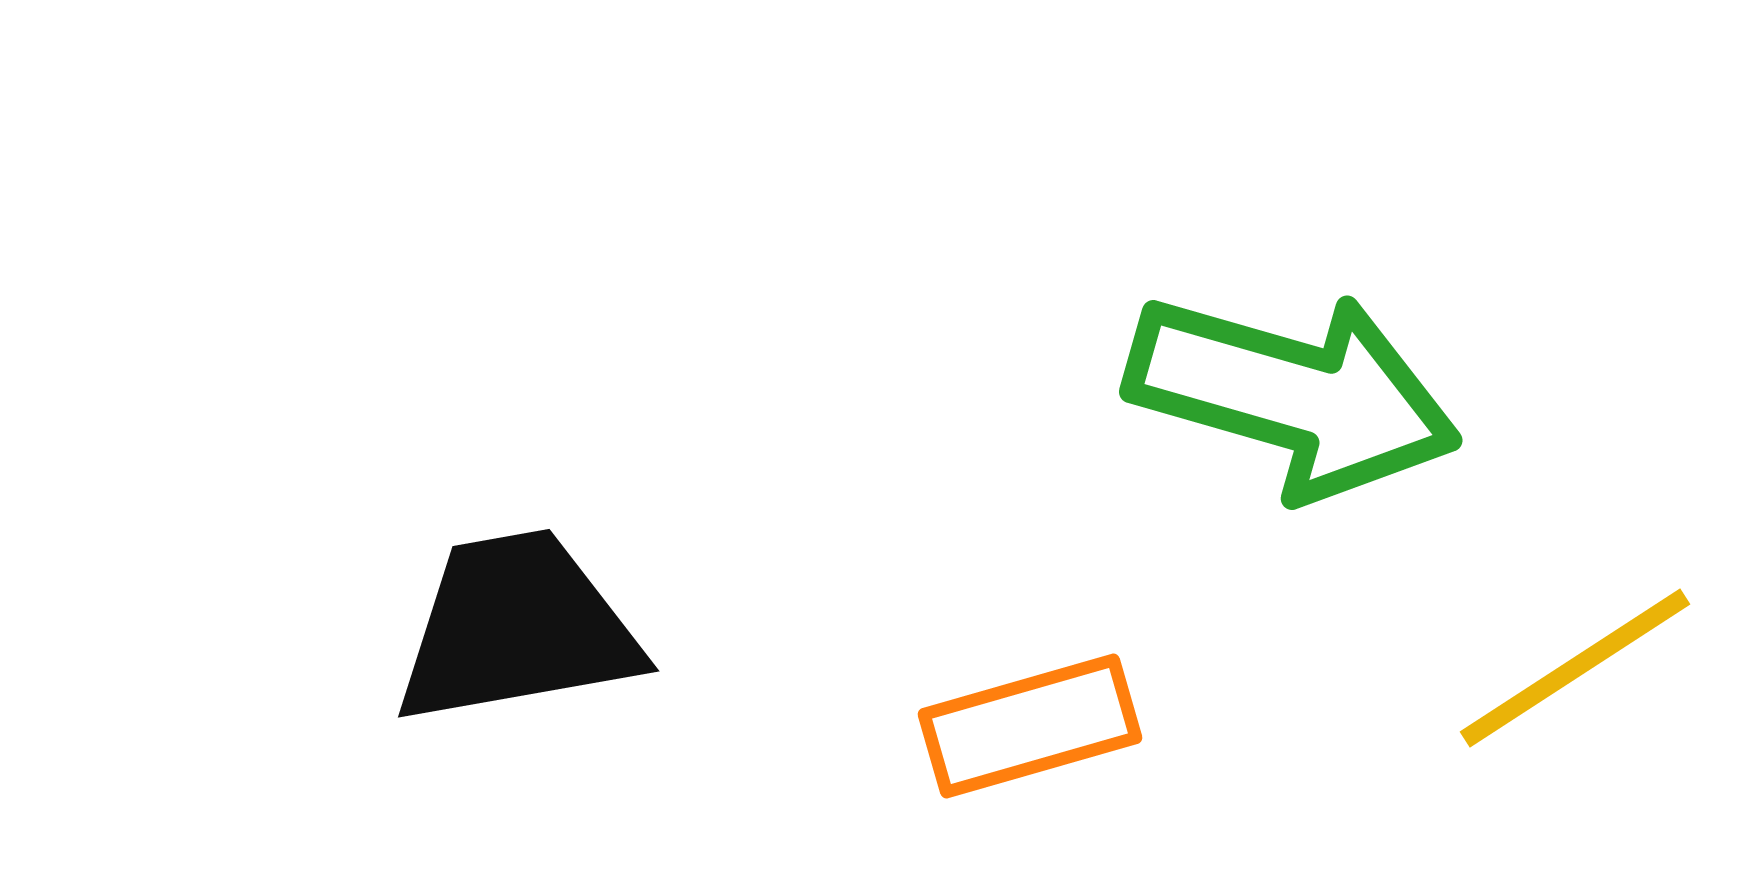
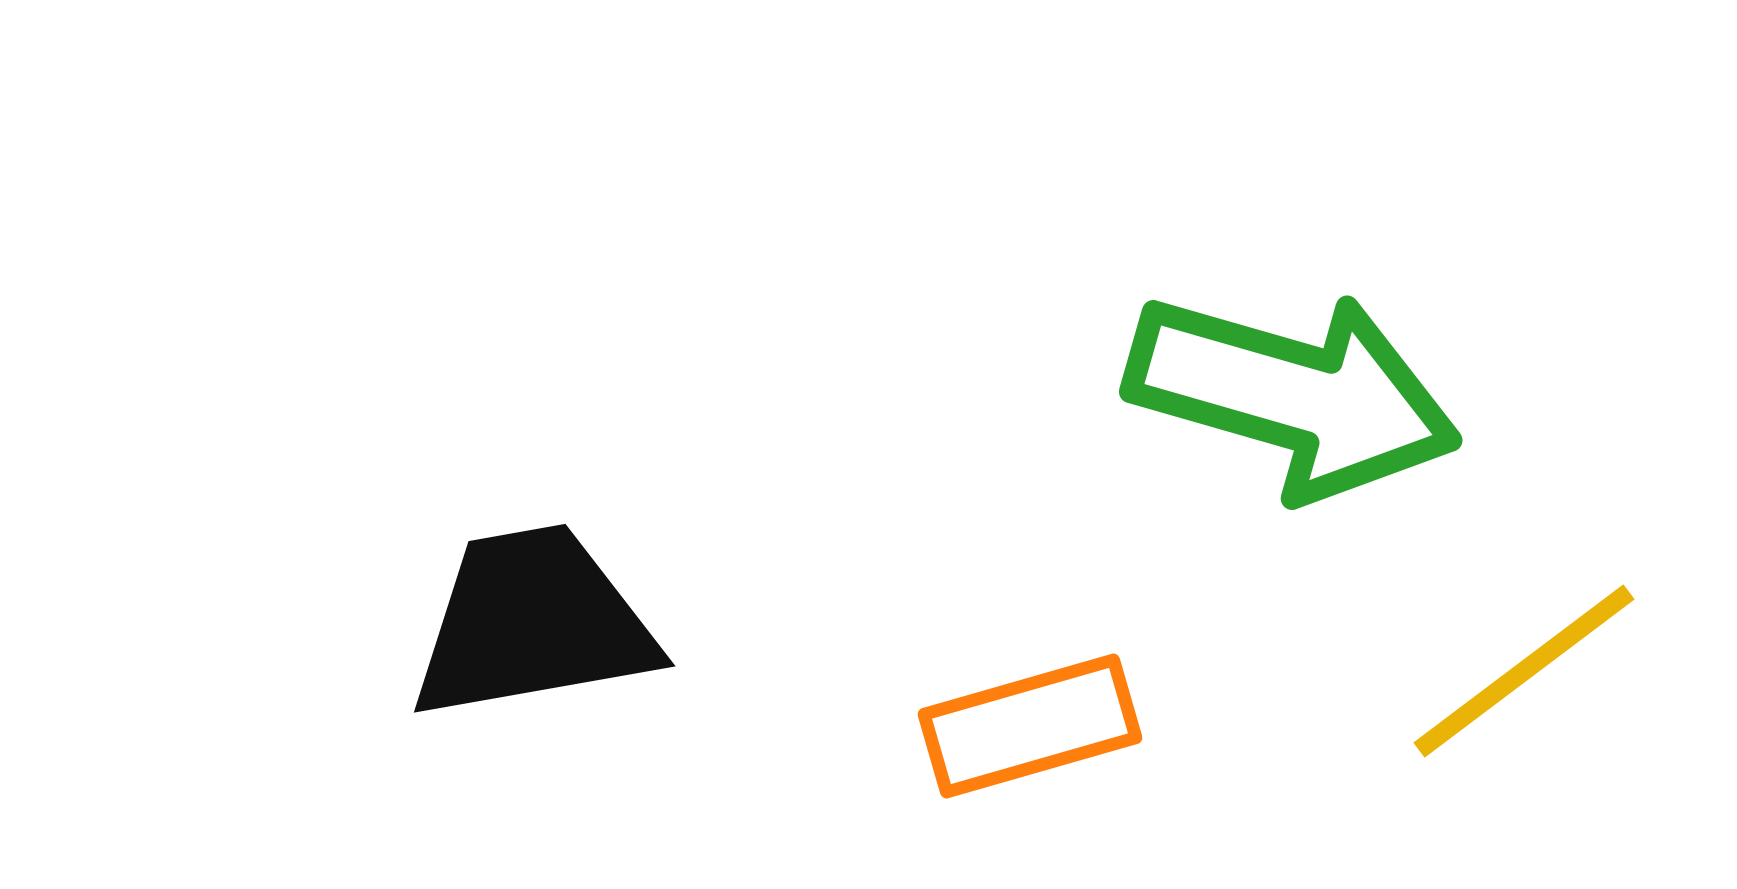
black trapezoid: moved 16 px right, 5 px up
yellow line: moved 51 px left, 3 px down; rotated 4 degrees counterclockwise
